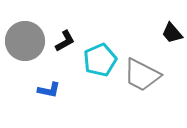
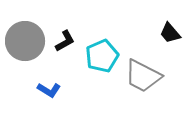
black trapezoid: moved 2 px left
cyan pentagon: moved 2 px right, 4 px up
gray trapezoid: moved 1 px right, 1 px down
blue L-shape: rotated 20 degrees clockwise
